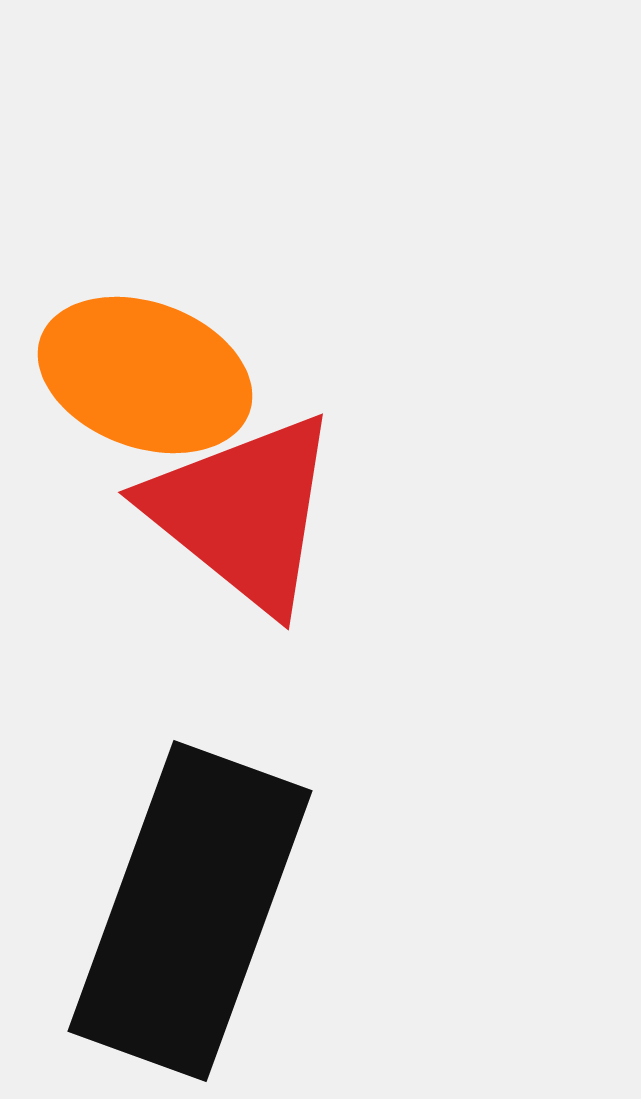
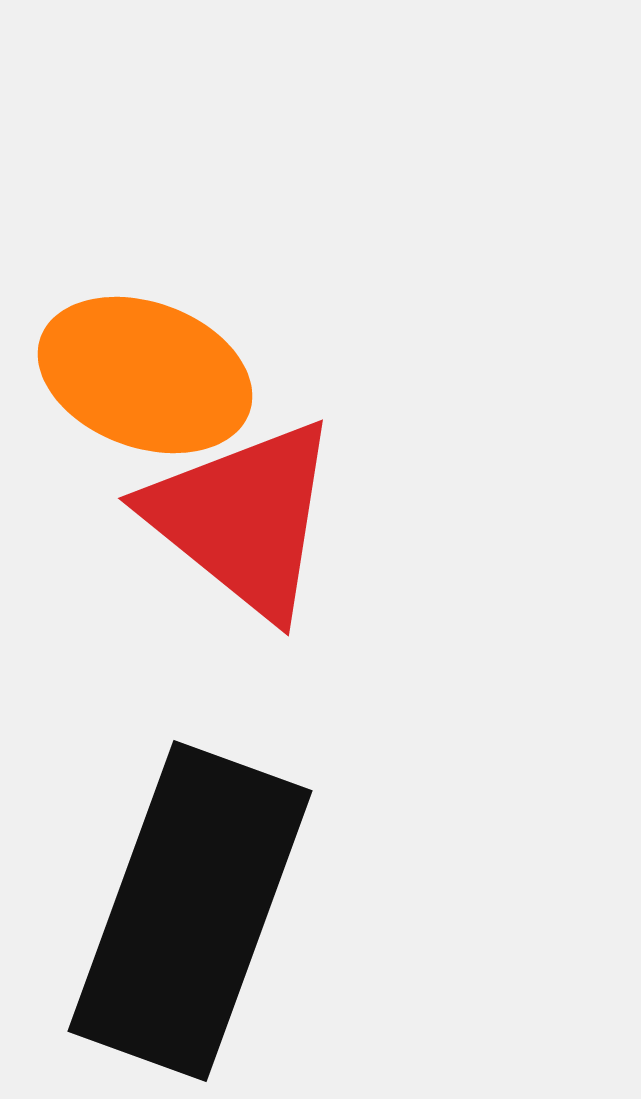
red triangle: moved 6 px down
